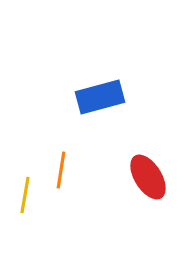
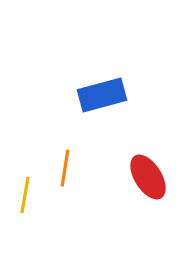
blue rectangle: moved 2 px right, 2 px up
orange line: moved 4 px right, 2 px up
